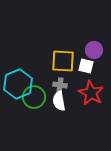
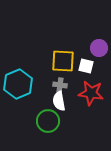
purple circle: moved 5 px right, 2 px up
red star: rotated 20 degrees counterclockwise
green circle: moved 14 px right, 24 px down
